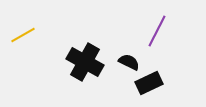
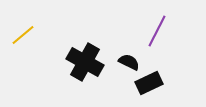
yellow line: rotated 10 degrees counterclockwise
